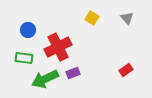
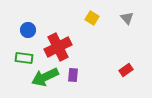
purple rectangle: moved 2 px down; rotated 64 degrees counterclockwise
green arrow: moved 2 px up
